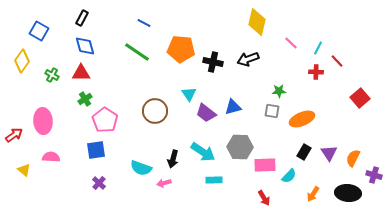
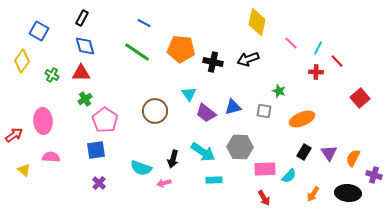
green star at (279, 91): rotated 24 degrees clockwise
gray square at (272, 111): moved 8 px left
pink rectangle at (265, 165): moved 4 px down
